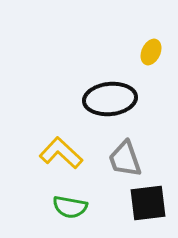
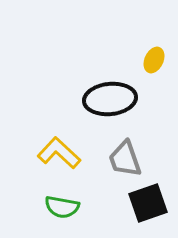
yellow ellipse: moved 3 px right, 8 px down
yellow L-shape: moved 2 px left
black square: rotated 12 degrees counterclockwise
green semicircle: moved 8 px left
